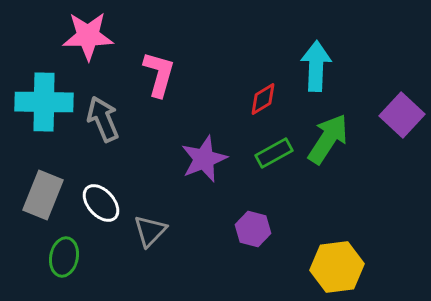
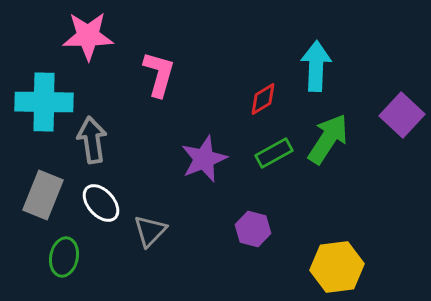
gray arrow: moved 11 px left, 21 px down; rotated 15 degrees clockwise
